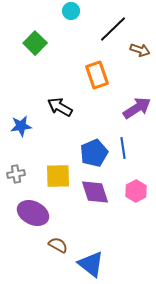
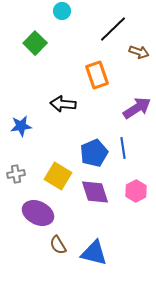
cyan circle: moved 9 px left
brown arrow: moved 1 px left, 2 px down
black arrow: moved 3 px right, 3 px up; rotated 25 degrees counterclockwise
yellow square: rotated 32 degrees clockwise
purple ellipse: moved 5 px right
brown semicircle: rotated 150 degrees counterclockwise
blue triangle: moved 3 px right, 11 px up; rotated 24 degrees counterclockwise
